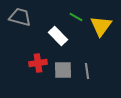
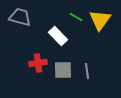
yellow triangle: moved 1 px left, 6 px up
